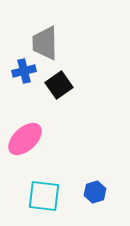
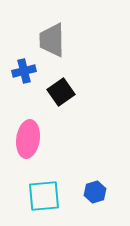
gray trapezoid: moved 7 px right, 3 px up
black square: moved 2 px right, 7 px down
pink ellipse: moved 3 px right; rotated 39 degrees counterclockwise
cyan square: rotated 12 degrees counterclockwise
